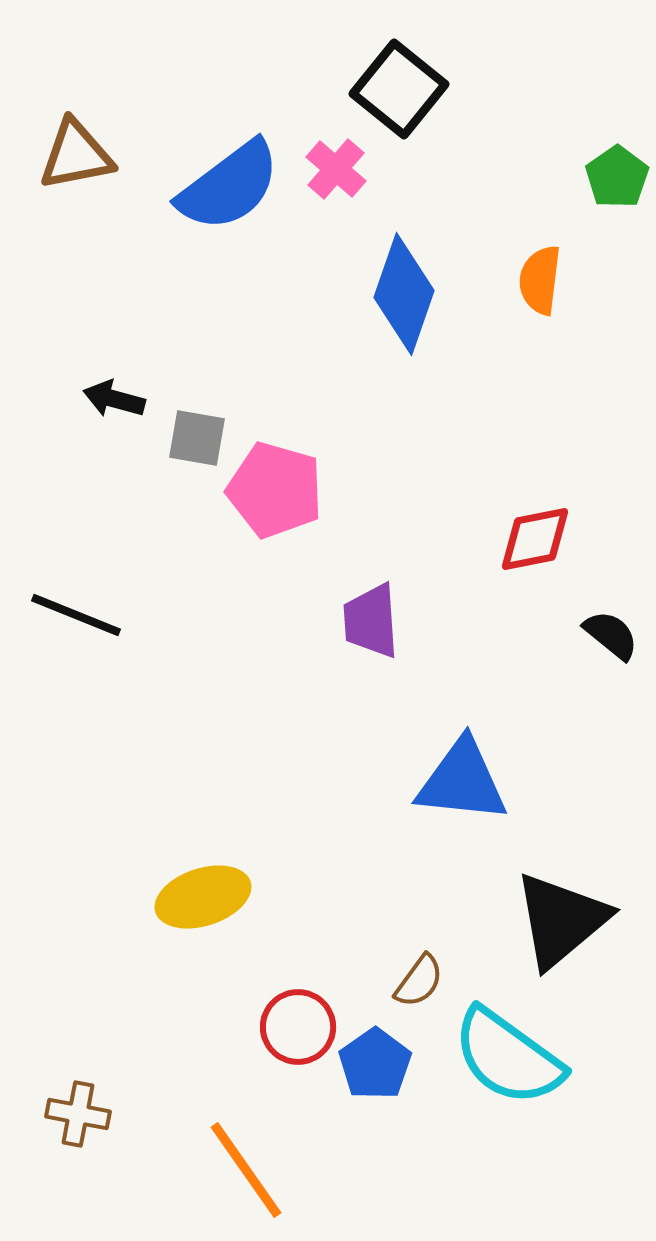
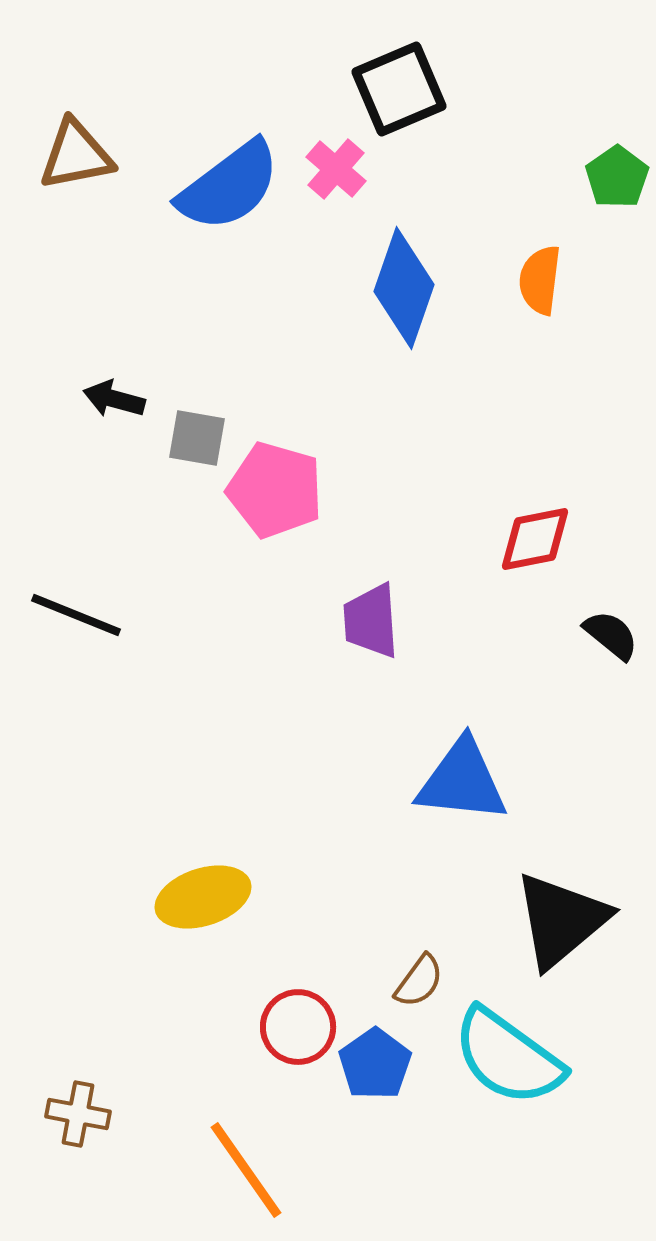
black square: rotated 28 degrees clockwise
blue diamond: moved 6 px up
